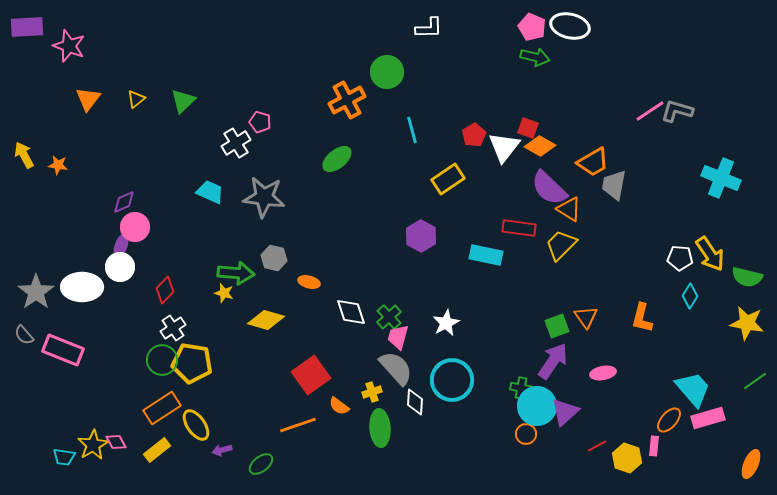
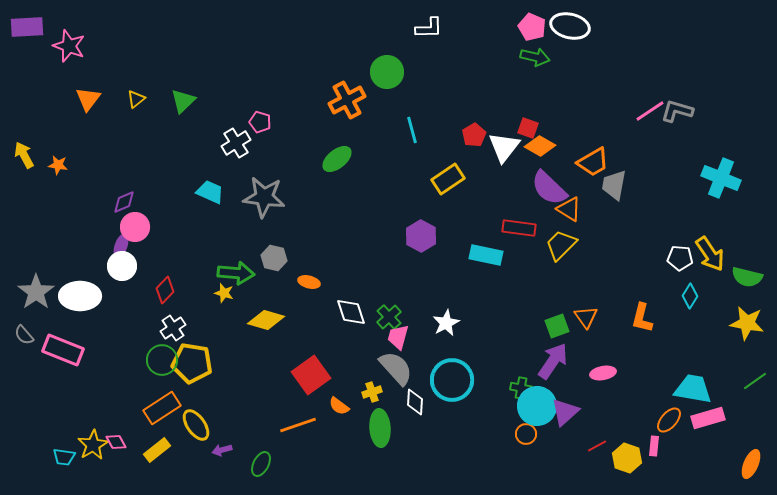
white circle at (120, 267): moved 2 px right, 1 px up
white ellipse at (82, 287): moved 2 px left, 9 px down
cyan trapezoid at (693, 389): rotated 39 degrees counterclockwise
green ellipse at (261, 464): rotated 25 degrees counterclockwise
